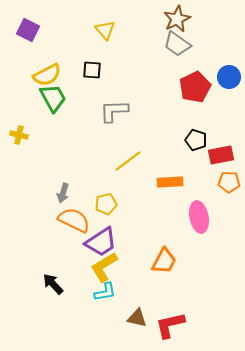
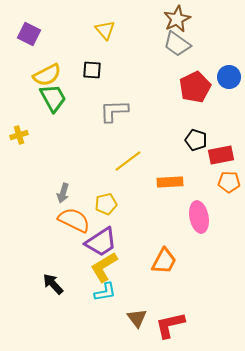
purple square: moved 1 px right, 4 px down
yellow cross: rotated 30 degrees counterclockwise
brown triangle: rotated 40 degrees clockwise
